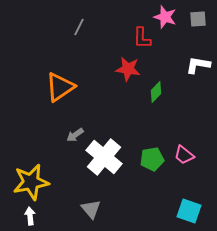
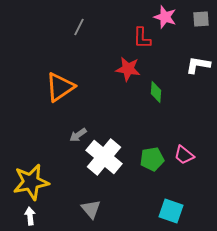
gray square: moved 3 px right
green diamond: rotated 40 degrees counterclockwise
gray arrow: moved 3 px right
cyan square: moved 18 px left
